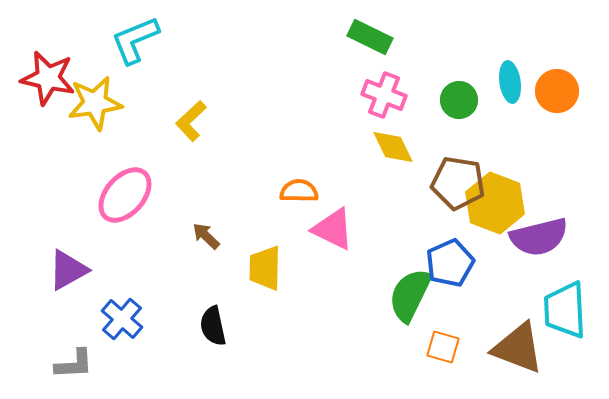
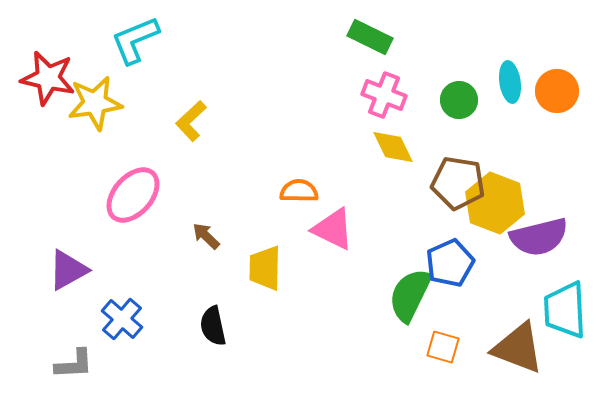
pink ellipse: moved 8 px right
